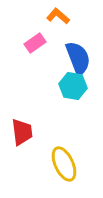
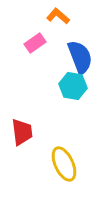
blue semicircle: moved 2 px right, 1 px up
